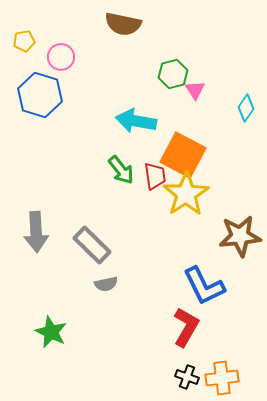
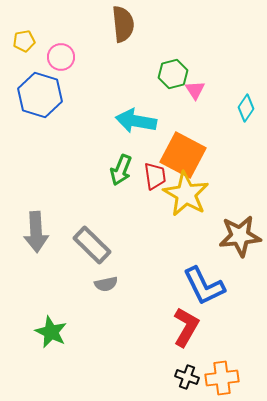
brown semicircle: rotated 108 degrees counterclockwise
green arrow: rotated 60 degrees clockwise
yellow star: rotated 9 degrees counterclockwise
